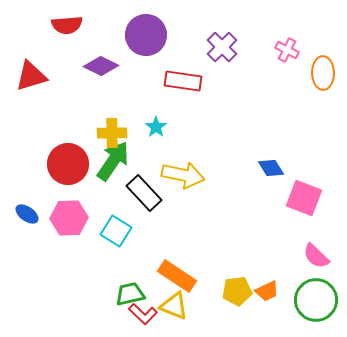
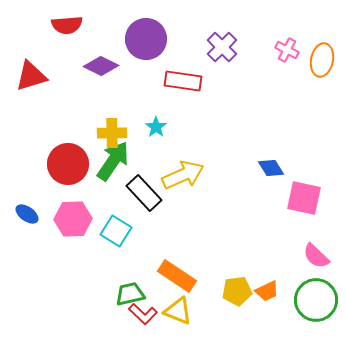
purple circle: moved 4 px down
orange ellipse: moved 1 px left, 13 px up; rotated 12 degrees clockwise
yellow arrow: rotated 36 degrees counterclockwise
pink square: rotated 9 degrees counterclockwise
pink hexagon: moved 4 px right, 1 px down
yellow triangle: moved 4 px right, 5 px down
